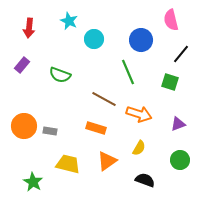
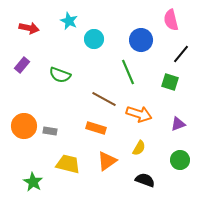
red arrow: rotated 84 degrees counterclockwise
